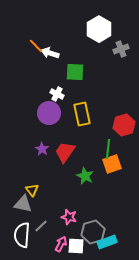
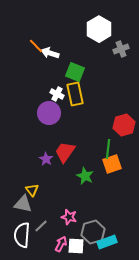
green square: rotated 18 degrees clockwise
yellow rectangle: moved 7 px left, 20 px up
purple star: moved 4 px right, 10 px down
